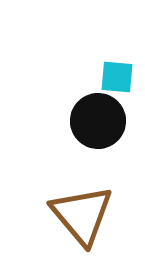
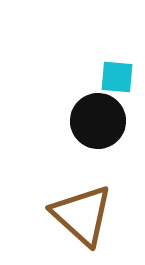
brown triangle: rotated 8 degrees counterclockwise
